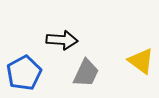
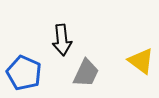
black arrow: rotated 80 degrees clockwise
blue pentagon: rotated 20 degrees counterclockwise
